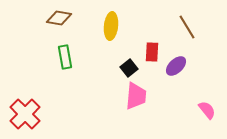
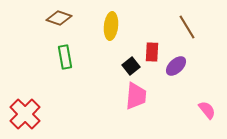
brown diamond: rotated 10 degrees clockwise
black square: moved 2 px right, 2 px up
